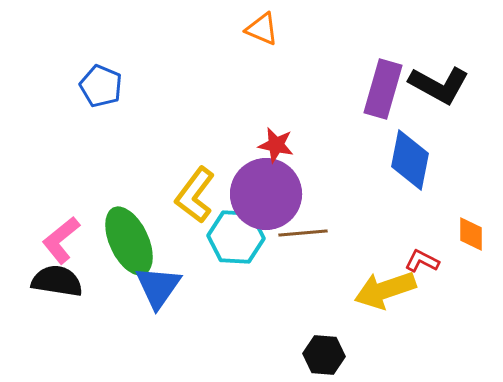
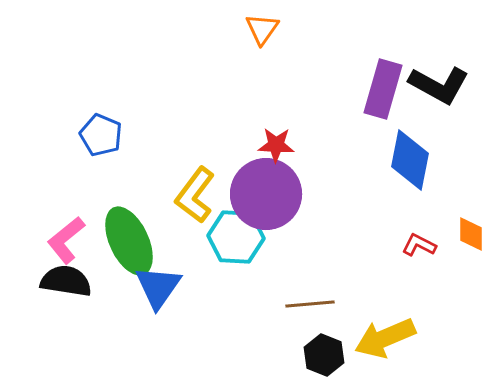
orange triangle: rotated 42 degrees clockwise
blue pentagon: moved 49 px down
red star: rotated 9 degrees counterclockwise
brown line: moved 7 px right, 71 px down
pink L-shape: moved 5 px right
red L-shape: moved 3 px left, 16 px up
black semicircle: moved 9 px right
yellow arrow: moved 48 px down; rotated 4 degrees counterclockwise
black hexagon: rotated 18 degrees clockwise
